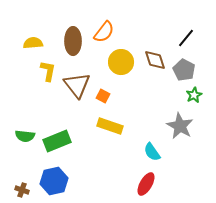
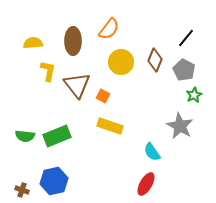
orange semicircle: moved 5 px right, 3 px up
brown diamond: rotated 40 degrees clockwise
green rectangle: moved 5 px up
